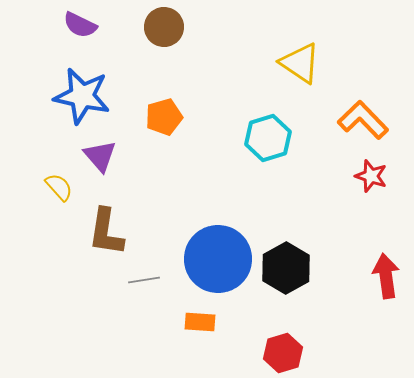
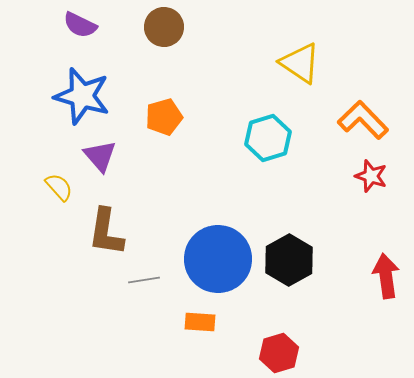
blue star: rotated 4 degrees clockwise
black hexagon: moved 3 px right, 8 px up
red hexagon: moved 4 px left
